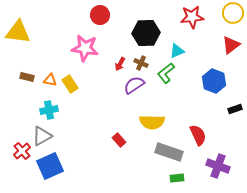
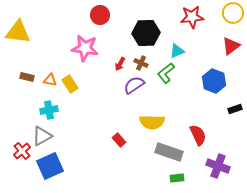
red triangle: moved 1 px down
